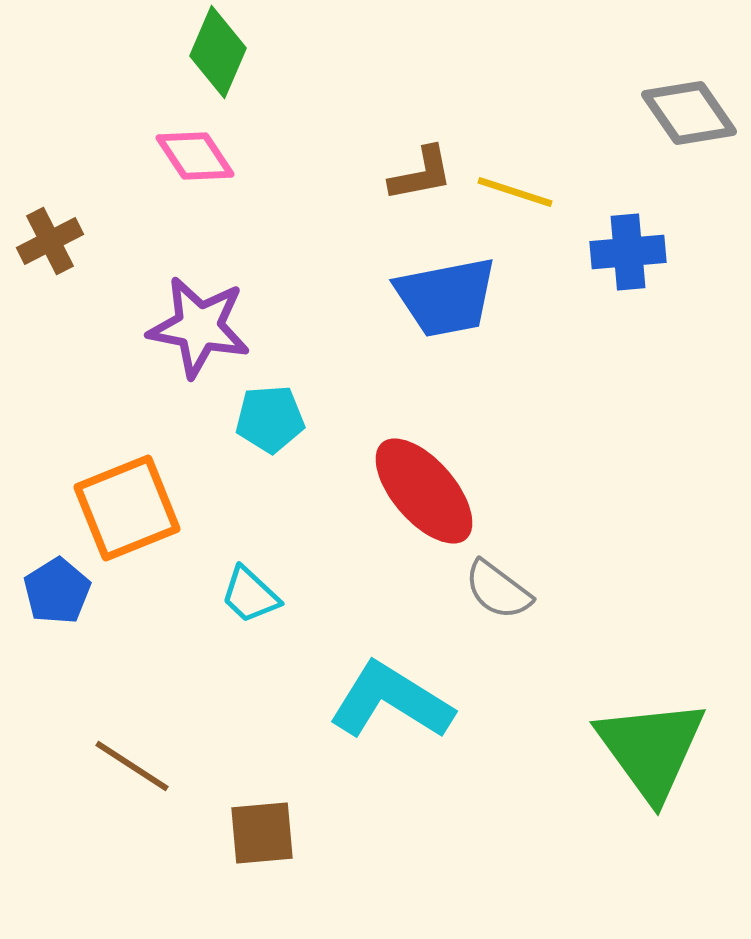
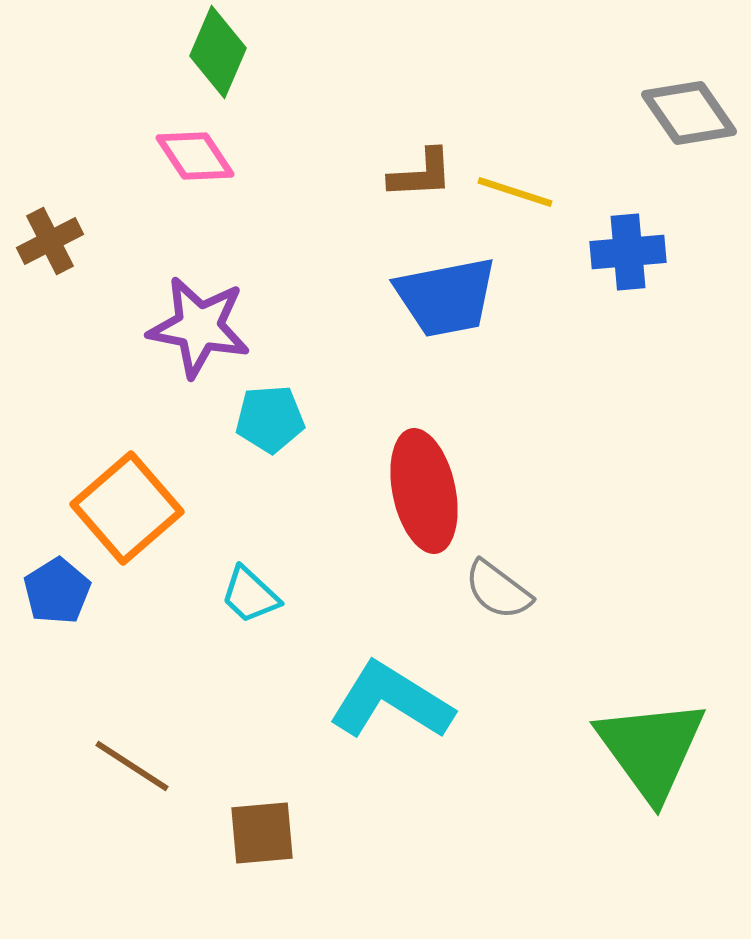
brown L-shape: rotated 8 degrees clockwise
red ellipse: rotated 29 degrees clockwise
orange square: rotated 19 degrees counterclockwise
